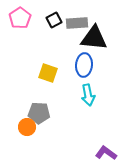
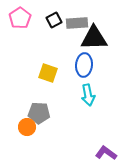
black triangle: rotated 8 degrees counterclockwise
